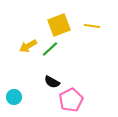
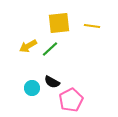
yellow square: moved 2 px up; rotated 15 degrees clockwise
cyan circle: moved 18 px right, 9 px up
